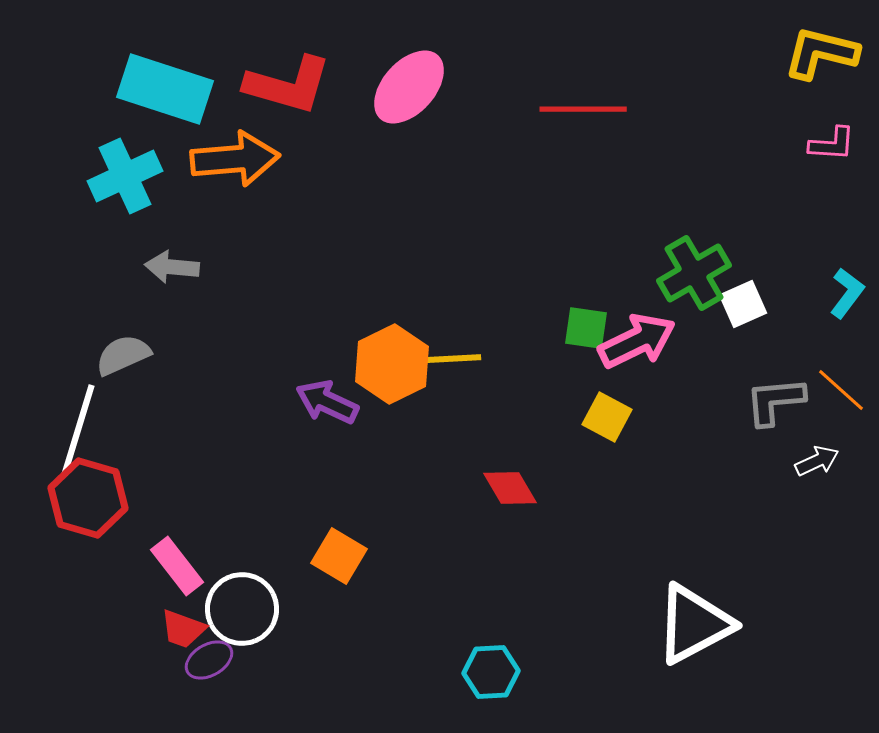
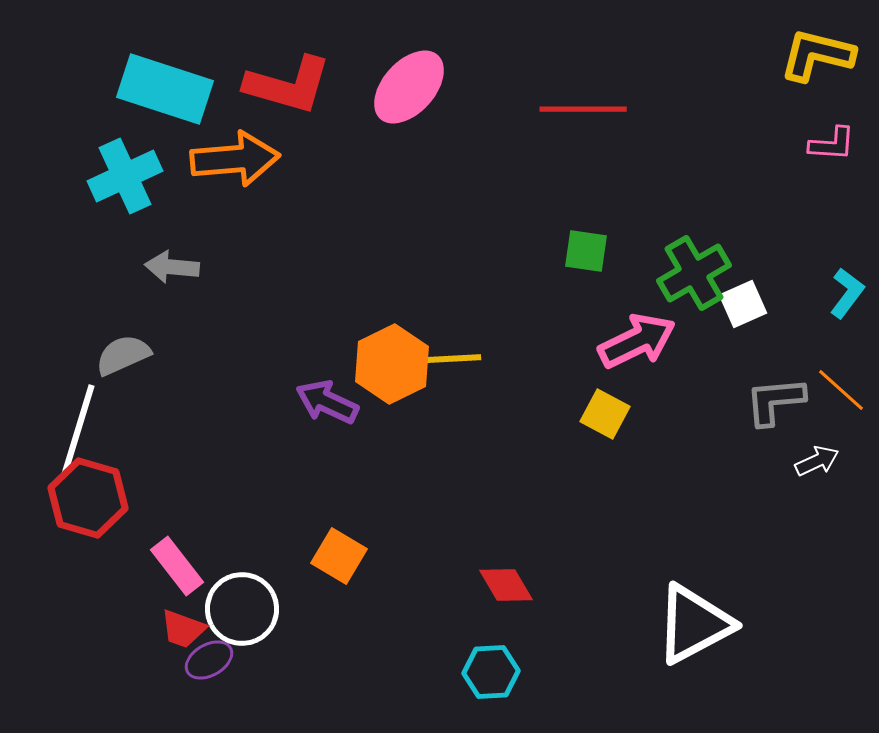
yellow L-shape: moved 4 px left, 2 px down
green square: moved 77 px up
yellow square: moved 2 px left, 3 px up
red diamond: moved 4 px left, 97 px down
